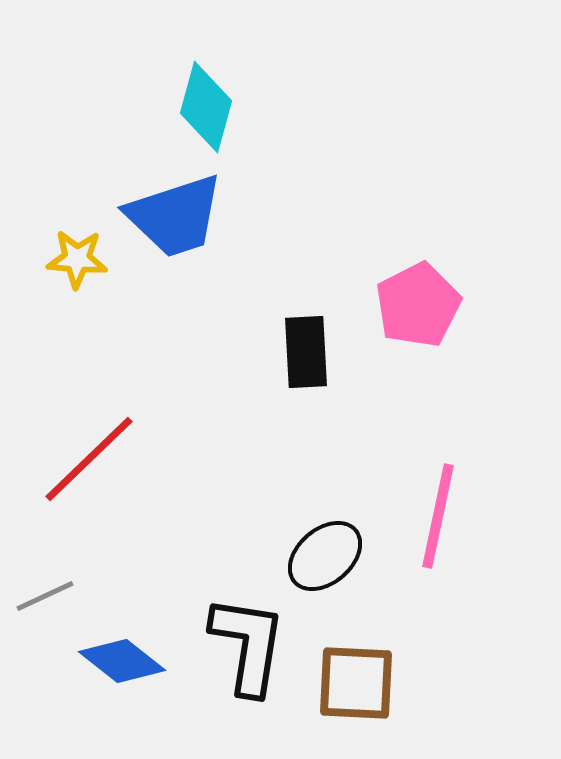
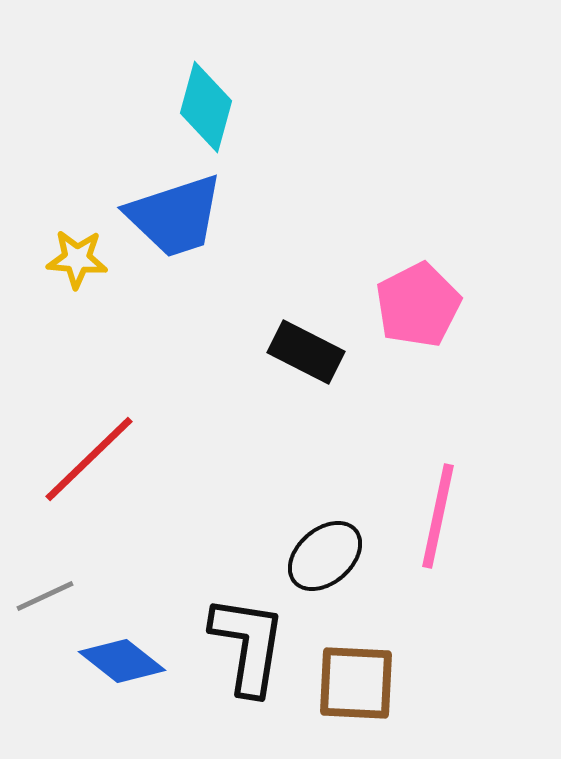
black rectangle: rotated 60 degrees counterclockwise
